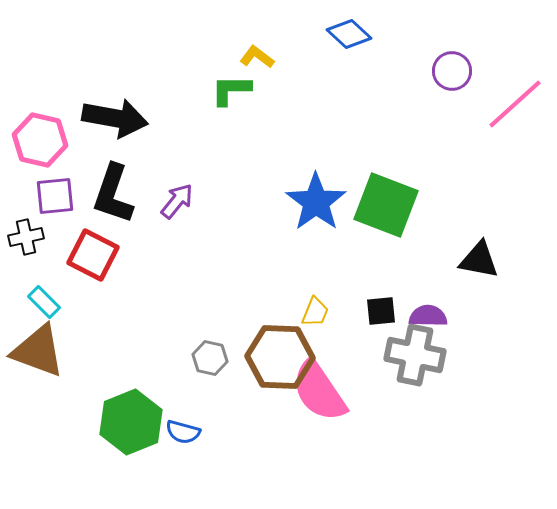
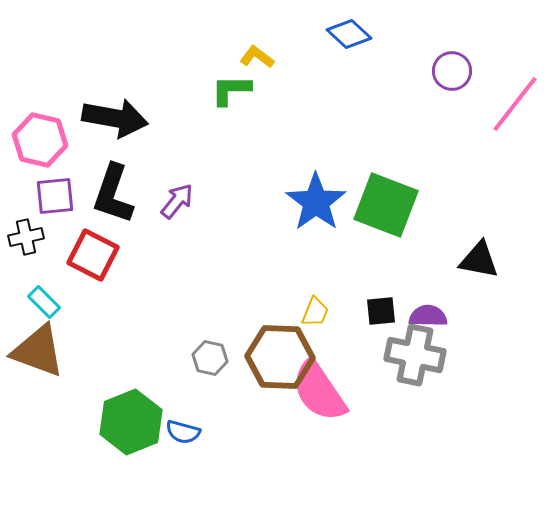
pink line: rotated 10 degrees counterclockwise
